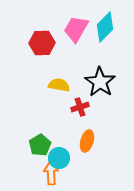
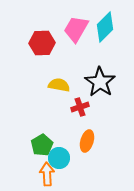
green pentagon: moved 2 px right
orange arrow: moved 4 px left, 1 px down
